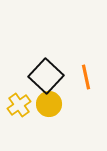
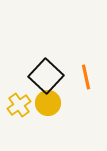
yellow circle: moved 1 px left, 1 px up
